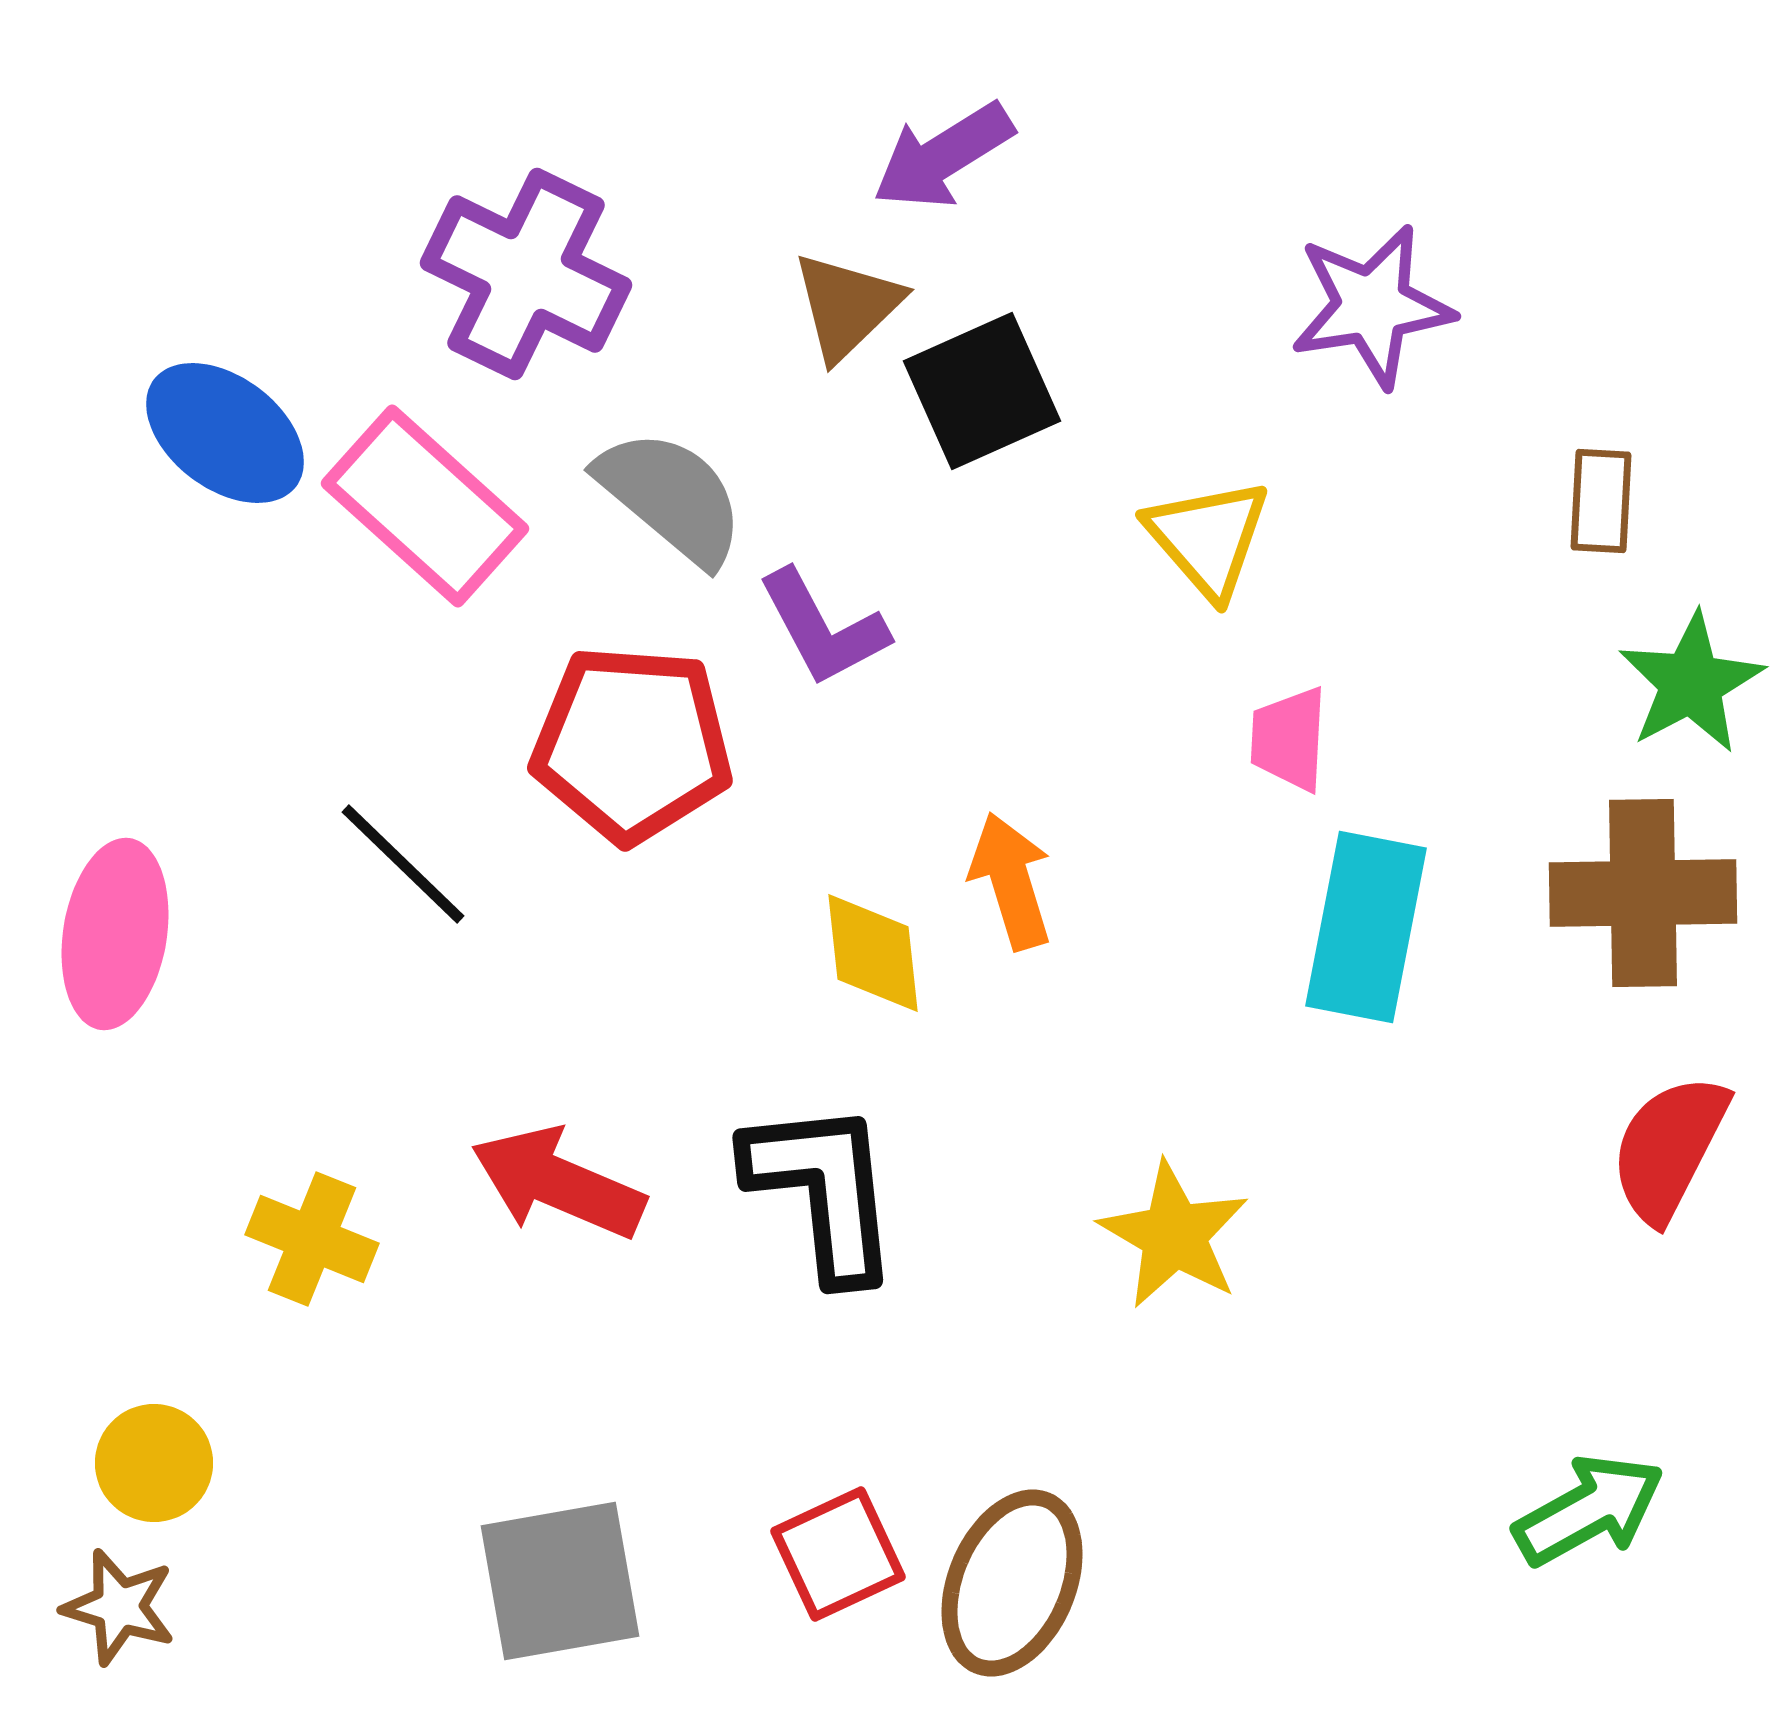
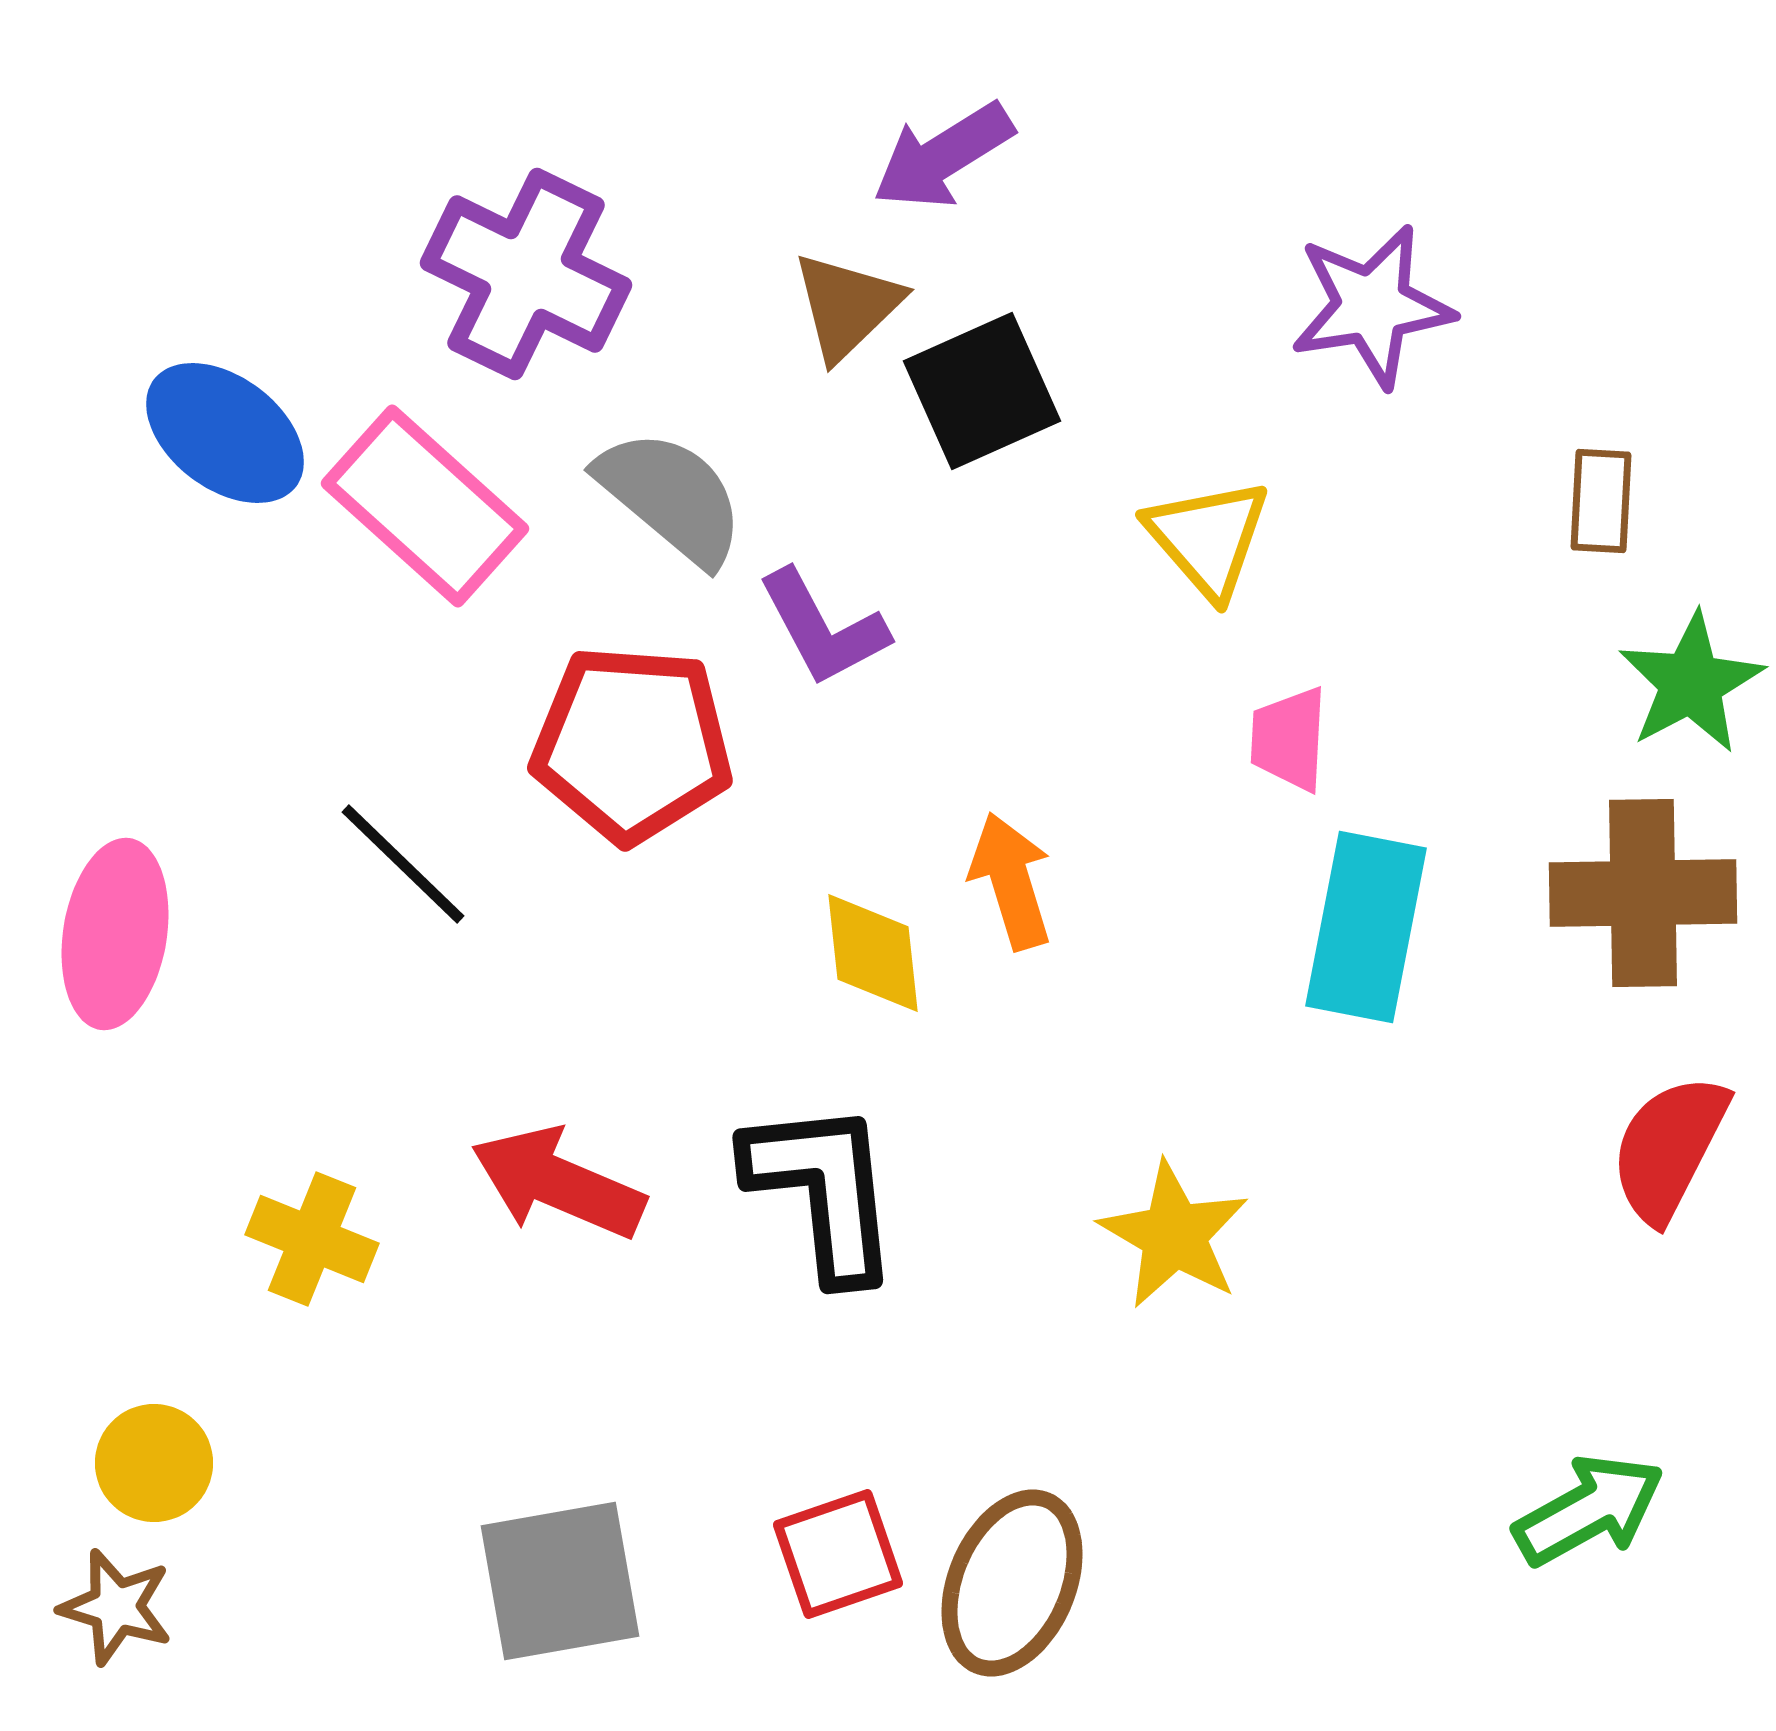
red square: rotated 6 degrees clockwise
brown star: moved 3 px left
